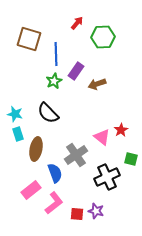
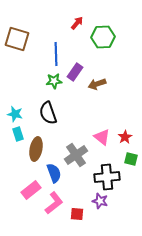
brown square: moved 12 px left
purple rectangle: moved 1 px left, 1 px down
green star: rotated 21 degrees clockwise
black semicircle: rotated 25 degrees clockwise
red star: moved 4 px right, 7 px down
blue semicircle: moved 1 px left
black cross: rotated 20 degrees clockwise
purple star: moved 4 px right, 10 px up
